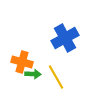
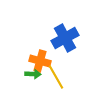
orange cross: moved 18 px right, 1 px up
